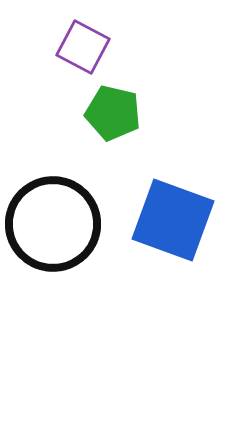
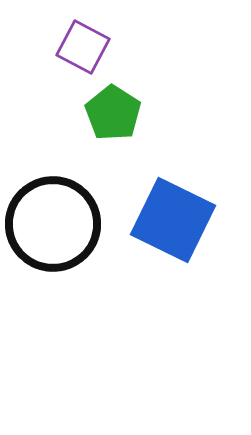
green pentagon: rotated 20 degrees clockwise
blue square: rotated 6 degrees clockwise
